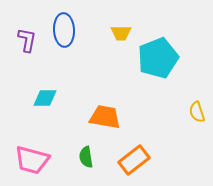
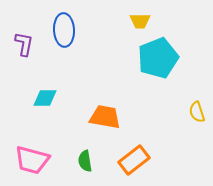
yellow trapezoid: moved 19 px right, 12 px up
purple L-shape: moved 3 px left, 4 px down
green semicircle: moved 1 px left, 4 px down
